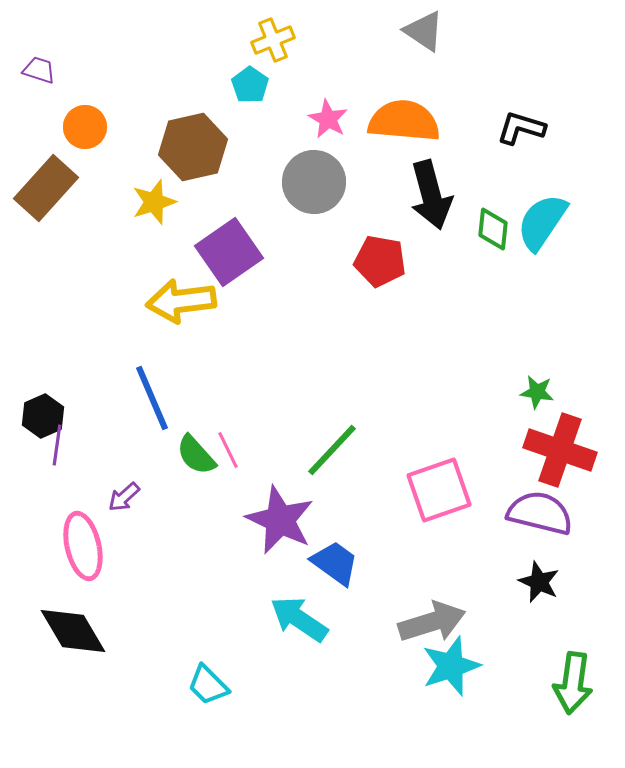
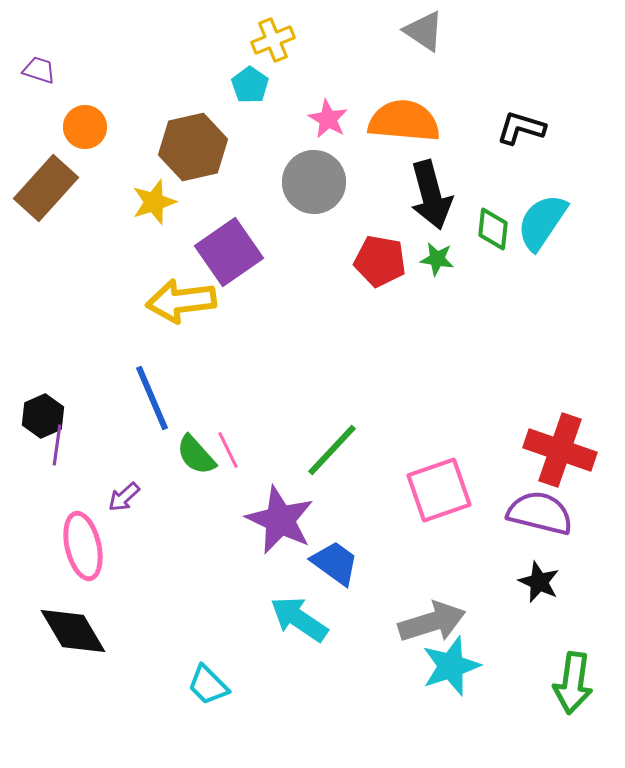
green star: moved 100 px left, 133 px up
